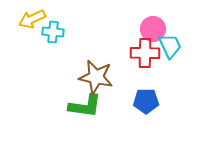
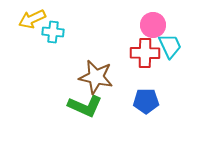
pink circle: moved 4 px up
green L-shape: rotated 16 degrees clockwise
